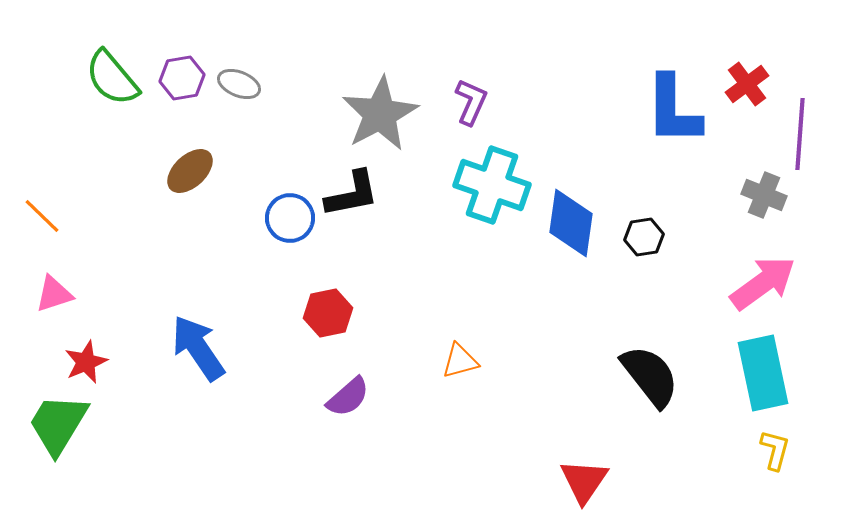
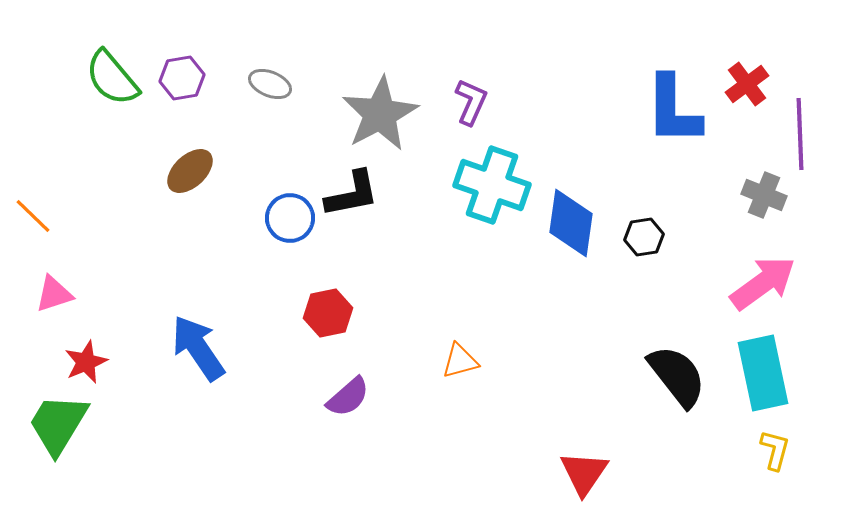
gray ellipse: moved 31 px right
purple line: rotated 6 degrees counterclockwise
orange line: moved 9 px left
black semicircle: moved 27 px right
red triangle: moved 8 px up
